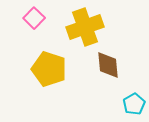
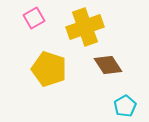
pink square: rotated 15 degrees clockwise
brown diamond: rotated 28 degrees counterclockwise
cyan pentagon: moved 9 px left, 2 px down
